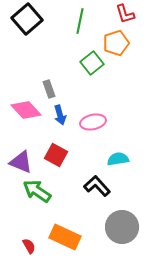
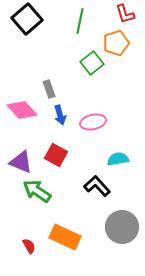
pink diamond: moved 4 px left
